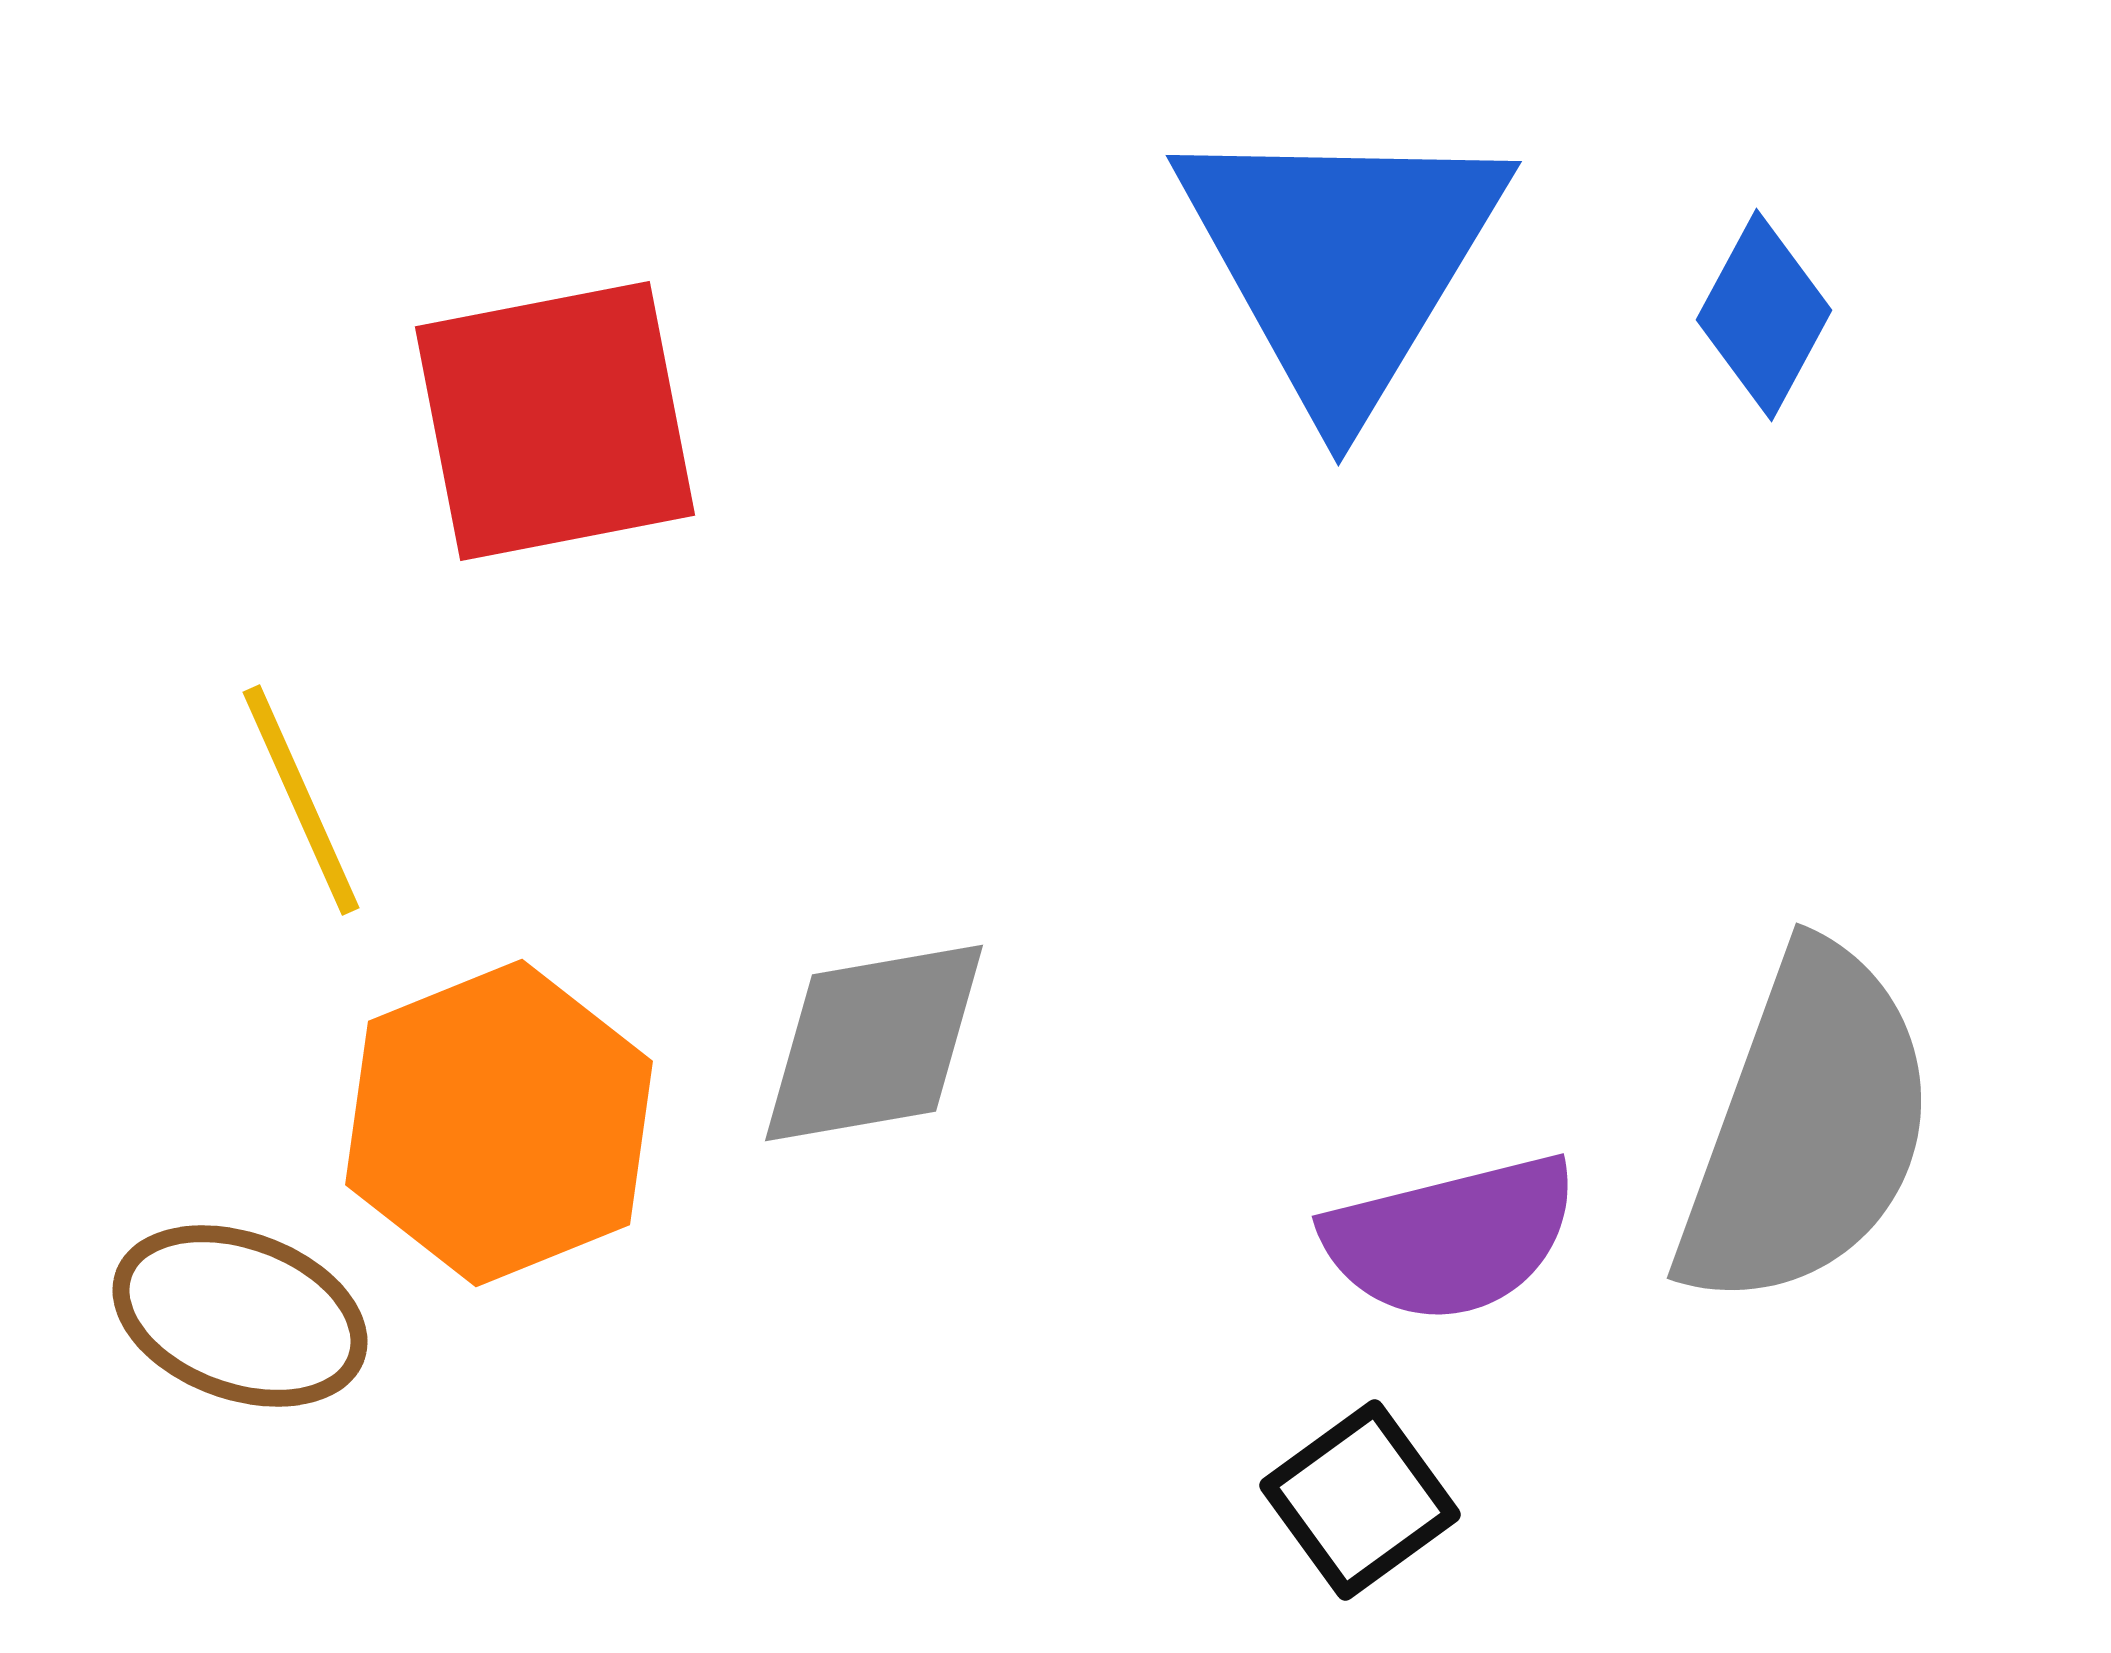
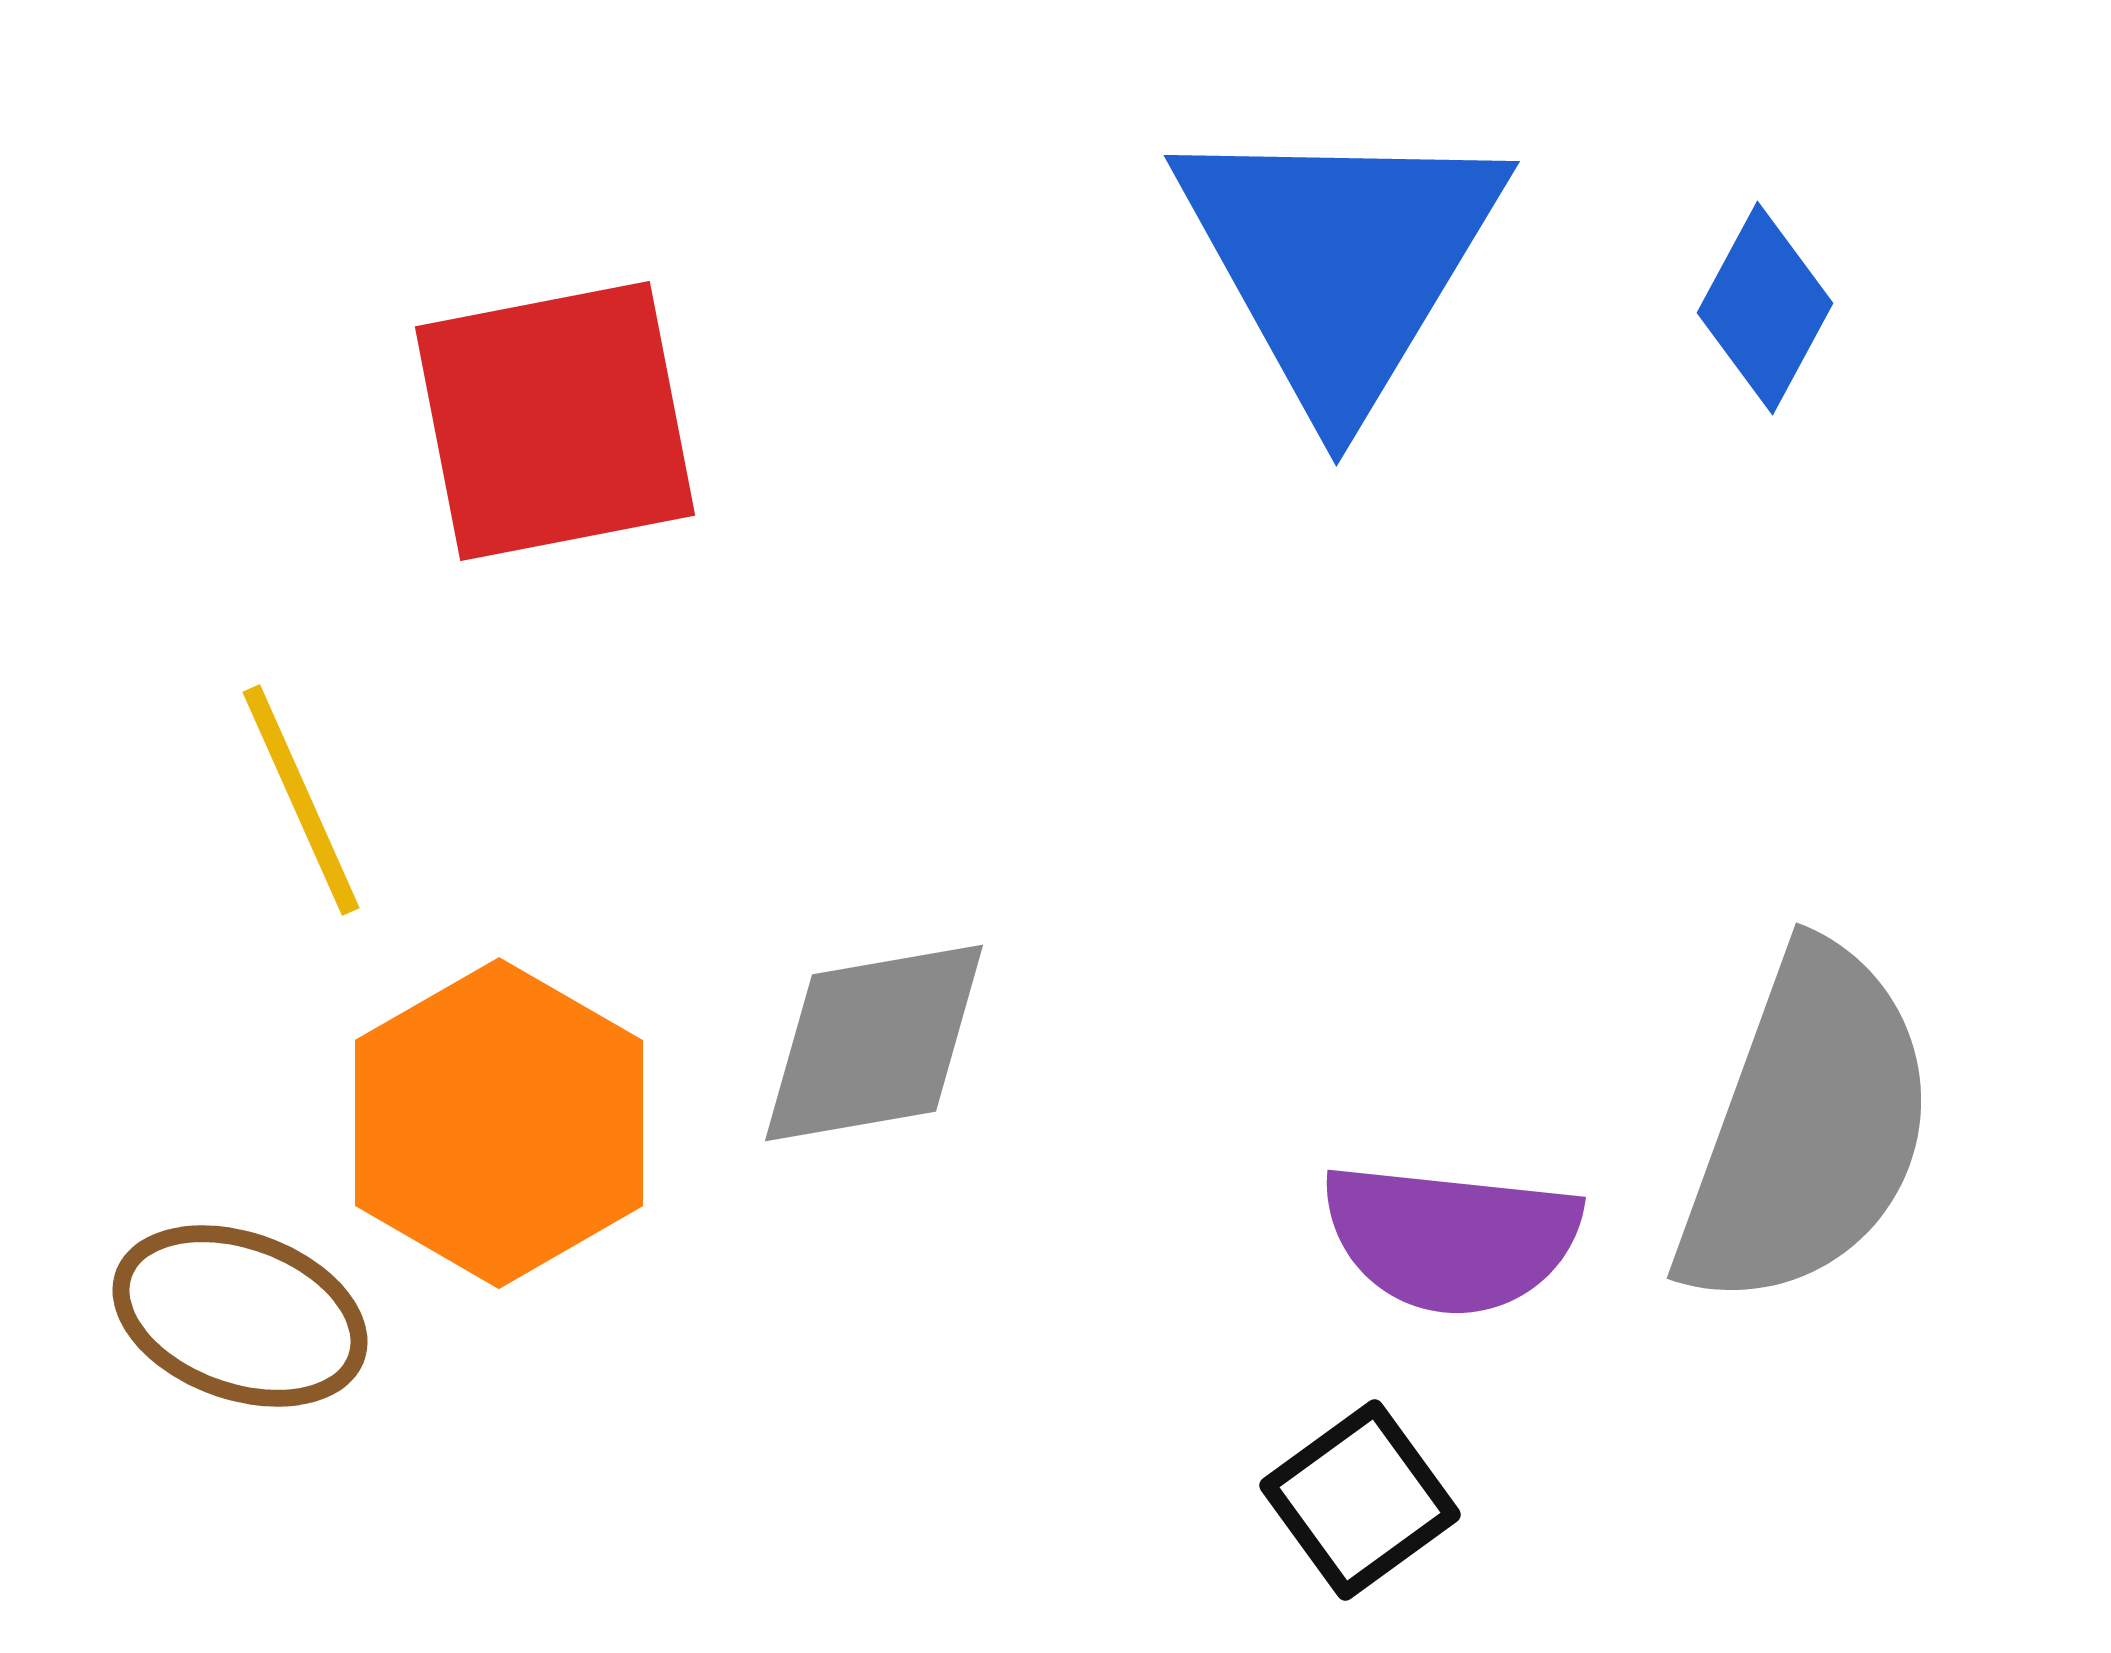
blue triangle: moved 2 px left
blue diamond: moved 1 px right, 7 px up
orange hexagon: rotated 8 degrees counterclockwise
purple semicircle: rotated 20 degrees clockwise
